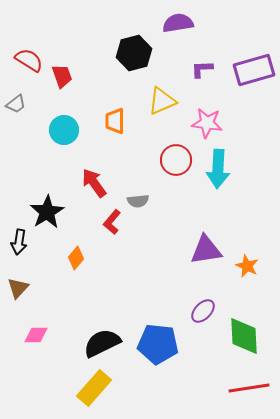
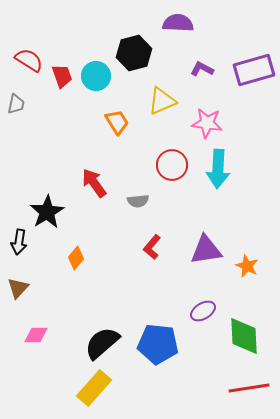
purple semicircle: rotated 12 degrees clockwise
purple L-shape: rotated 30 degrees clockwise
gray trapezoid: rotated 40 degrees counterclockwise
orange trapezoid: moved 2 px right, 1 px down; rotated 148 degrees clockwise
cyan circle: moved 32 px right, 54 px up
red circle: moved 4 px left, 5 px down
red L-shape: moved 40 px right, 25 px down
purple ellipse: rotated 15 degrees clockwise
black semicircle: rotated 15 degrees counterclockwise
